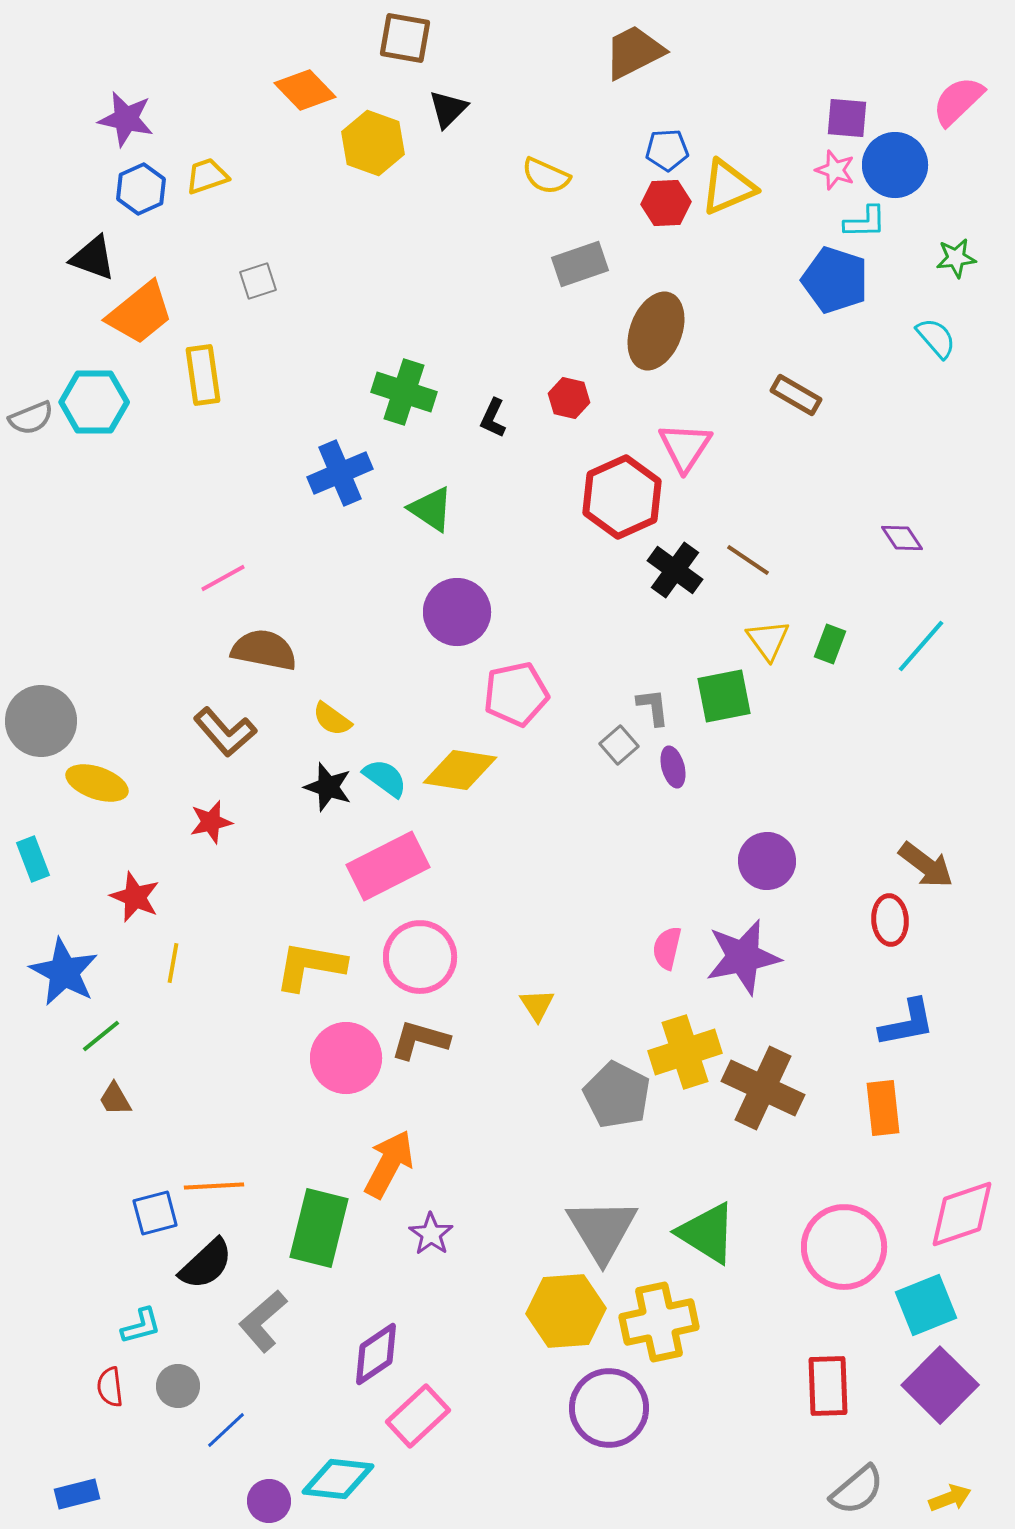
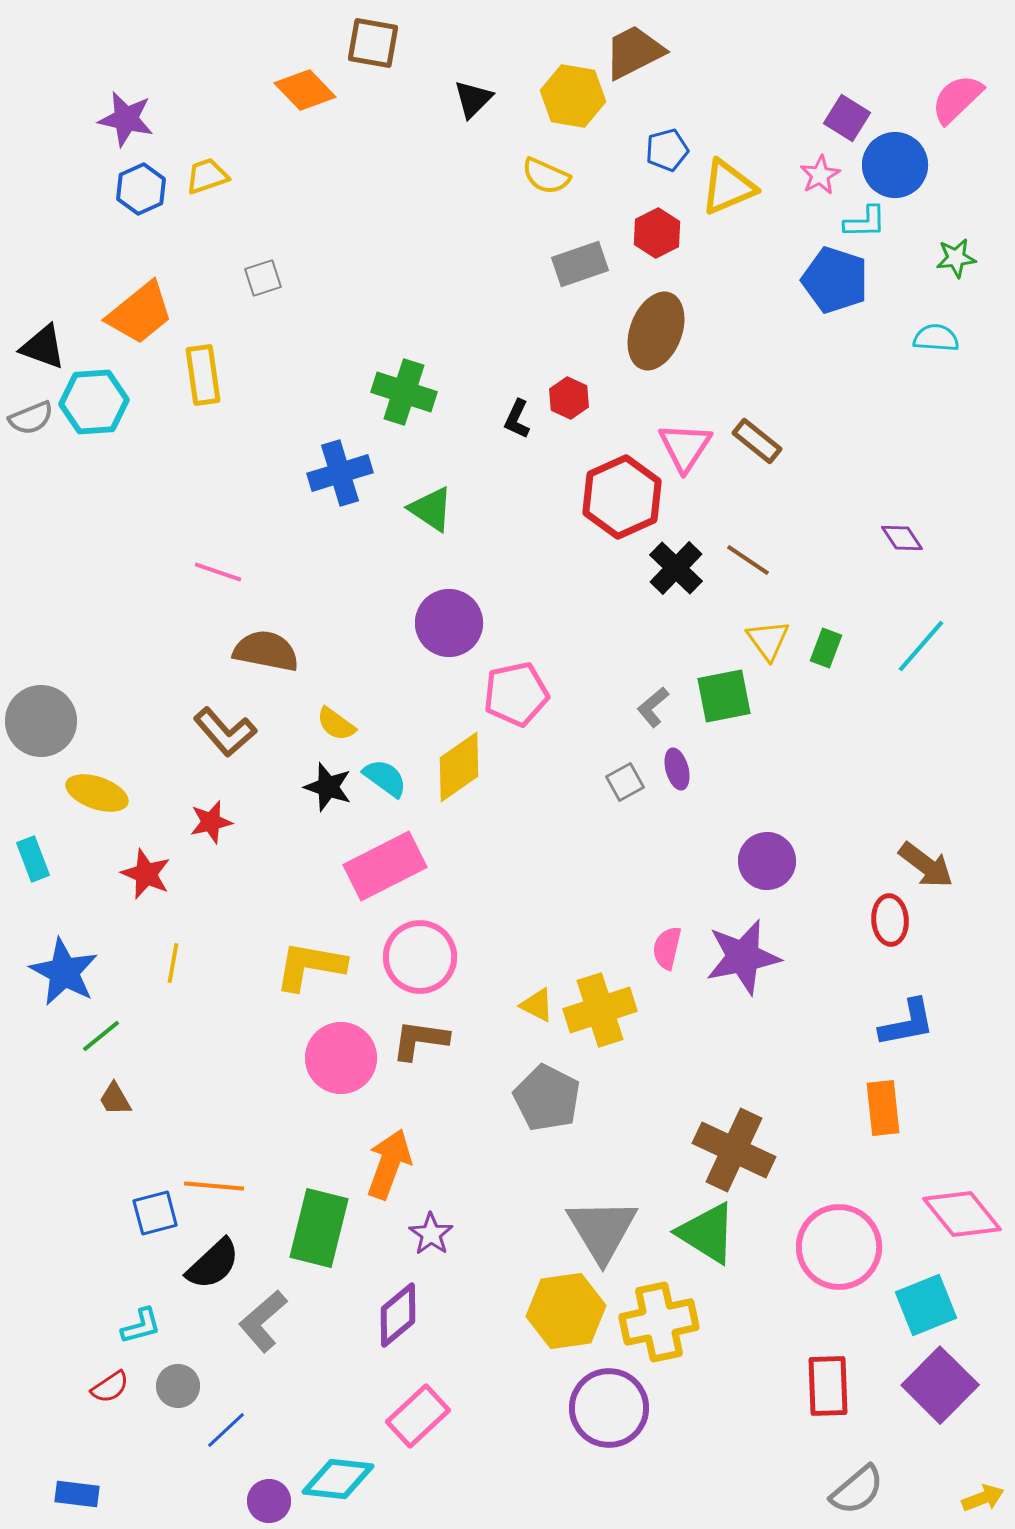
brown square at (405, 38): moved 32 px left, 5 px down
pink semicircle at (958, 101): moved 1 px left, 2 px up
black triangle at (448, 109): moved 25 px right, 10 px up
purple square at (847, 118): rotated 27 degrees clockwise
yellow hexagon at (373, 143): moved 200 px right, 47 px up; rotated 10 degrees counterclockwise
blue pentagon at (667, 150): rotated 12 degrees counterclockwise
pink star at (835, 170): moved 15 px left, 5 px down; rotated 24 degrees clockwise
red hexagon at (666, 203): moved 9 px left, 30 px down; rotated 24 degrees counterclockwise
black triangle at (93, 258): moved 50 px left, 89 px down
gray square at (258, 281): moved 5 px right, 3 px up
cyan semicircle at (936, 338): rotated 45 degrees counterclockwise
brown rectangle at (796, 395): moved 39 px left, 46 px down; rotated 9 degrees clockwise
red hexagon at (569, 398): rotated 12 degrees clockwise
cyan hexagon at (94, 402): rotated 4 degrees counterclockwise
black L-shape at (493, 418): moved 24 px right, 1 px down
blue cross at (340, 473): rotated 6 degrees clockwise
black cross at (675, 570): moved 1 px right, 2 px up; rotated 8 degrees clockwise
pink line at (223, 578): moved 5 px left, 6 px up; rotated 48 degrees clockwise
purple circle at (457, 612): moved 8 px left, 11 px down
green rectangle at (830, 644): moved 4 px left, 4 px down
brown semicircle at (264, 650): moved 2 px right, 1 px down
gray L-shape at (653, 707): rotated 123 degrees counterclockwise
yellow semicircle at (332, 719): moved 4 px right, 5 px down
gray square at (619, 745): moved 6 px right, 37 px down; rotated 12 degrees clockwise
purple ellipse at (673, 767): moved 4 px right, 2 px down
yellow diamond at (460, 770): moved 1 px left, 3 px up; rotated 44 degrees counterclockwise
yellow ellipse at (97, 783): moved 10 px down
pink rectangle at (388, 866): moved 3 px left
red star at (135, 897): moved 11 px right, 23 px up
yellow triangle at (537, 1005): rotated 30 degrees counterclockwise
brown L-shape at (420, 1040): rotated 8 degrees counterclockwise
yellow cross at (685, 1052): moved 85 px left, 42 px up
pink circle at (346, 1058): moved 5 px left
brown cross at (763, 1088): moved 29 px left, 62 px down
gray pentagon at (617, 1095): moved 70 px left, 3 px down
orange arrow at (389, 1164): rotated 8 degrees counterclockwise
orange line at (214, 1186): rotated 8 degrees clockwise
pink diamond at (962, 1214): rotated 70 degrees clockwise
pink circle at (844, 1247): moved 5 px left
black semicircle at (206, 1264): moved 7 px right
yellow hexagon at (566, 1311): rotated 4 degrees counterclockwise
purple diamond at (376, 1354): moved 22 px right, 39 px up; rotated 6 degrees counterclockwise
red semicircle at (110, 1387): rotated 117 degrees counterclockwise
blue rectangle at (77, 1494): rotated 21 degrees clockwise
yellow arrow at (950, 1498): moved 33 px right
